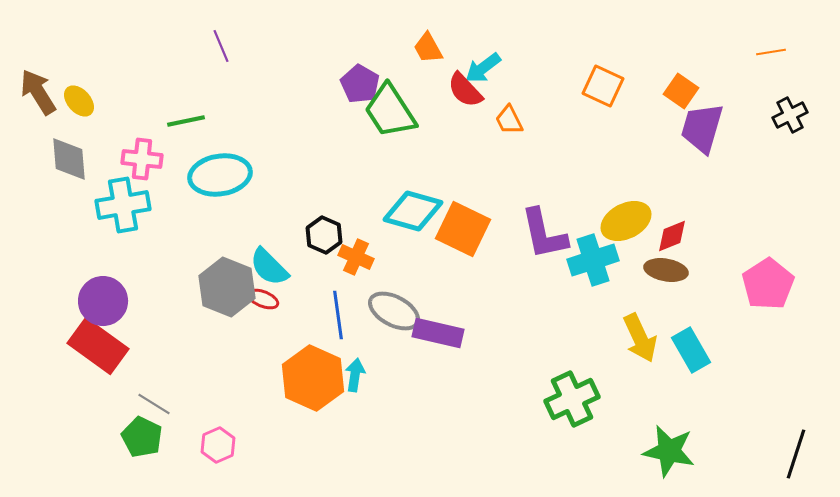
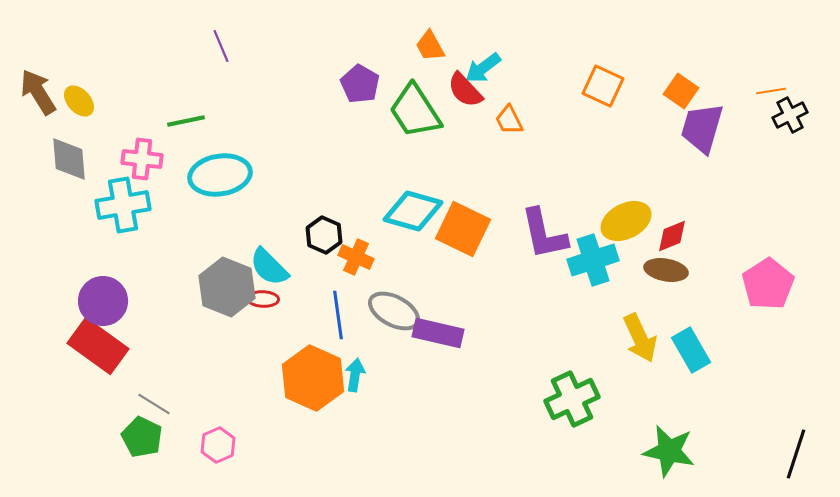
orange trapezoid at (428, 48): moved 2 px right, 2 px up
orange line at (771, 52): moved 39 px down
green trapezoid at (390, 111): moved 25 px right
red ellipse at (263, 299): rotated 20 degrees counterclockwise
